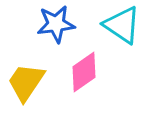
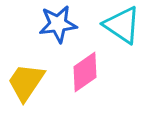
blue star: moved 2 px right
pink diamond: moved 1 px right
